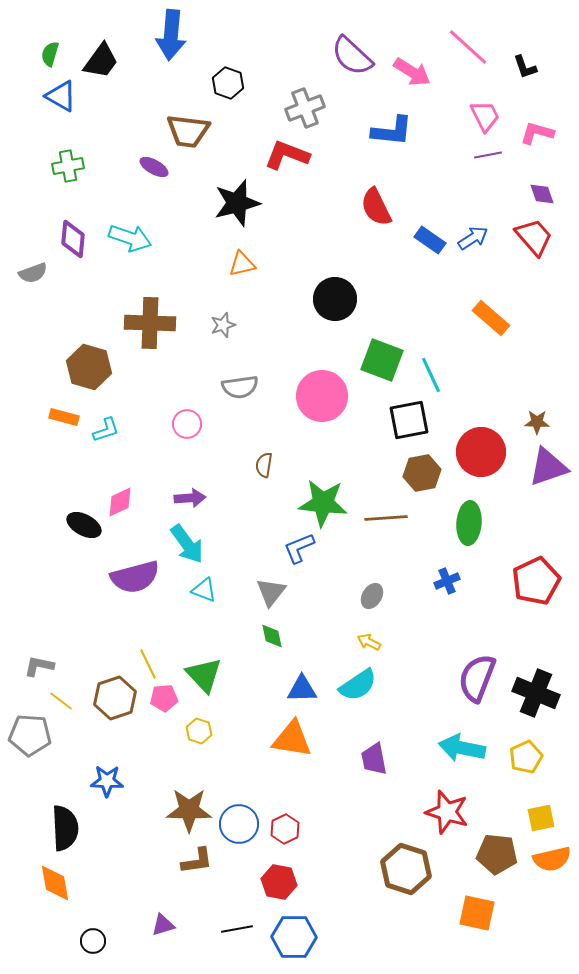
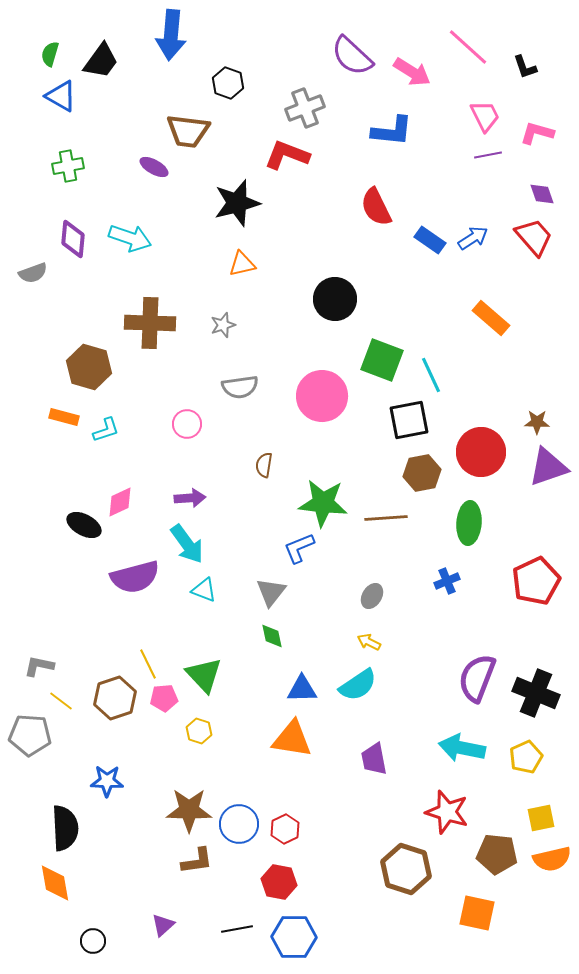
purple triangle at (163, 925): rotated 25 degrees counterclockwise
